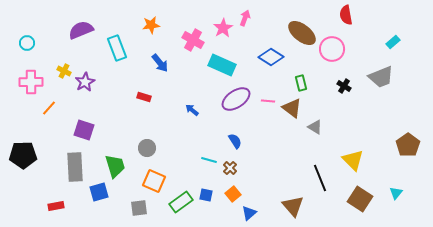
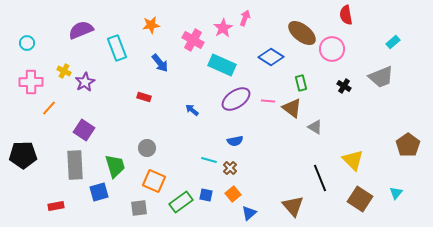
purple square at (84, 130): rotated 15 degrees clockwise
blue semicircle at (235, 141): rotated 112 degrees clockwise
gray rectangle at (75, 167): moved 2 px up
